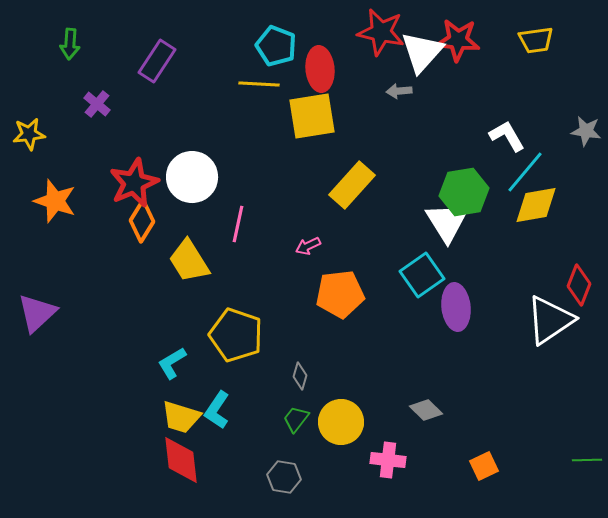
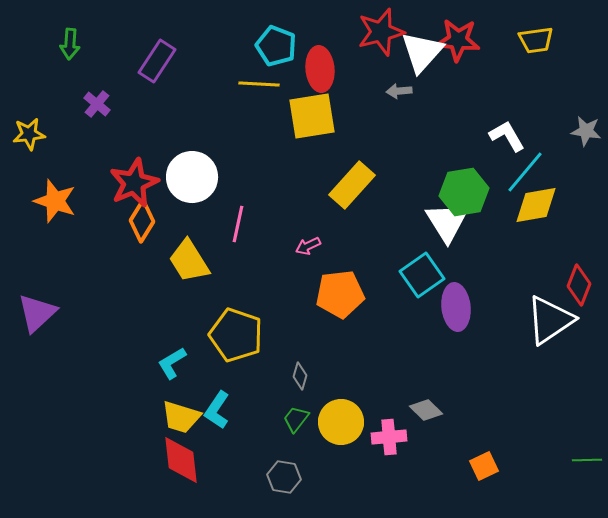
red star at (381, 32): rotated 27 degrees counterclockwise
pink cross at (388, 460): moved 1 px right, 23 px up; rotated 12 degrees counterclockwise
